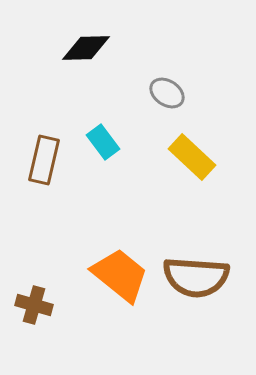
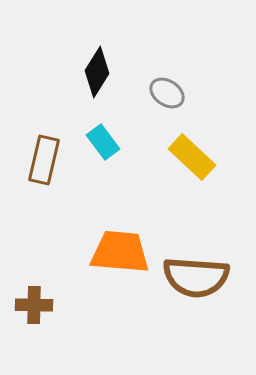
black diamond: moved 11 px right, 24 px down; rotated 57 degrees counterclockwise
orange trapezoid: moved 23 px up; rotated 34 degrees counterclockwise
brown cross: rotated 15 degrees counterclockwise
